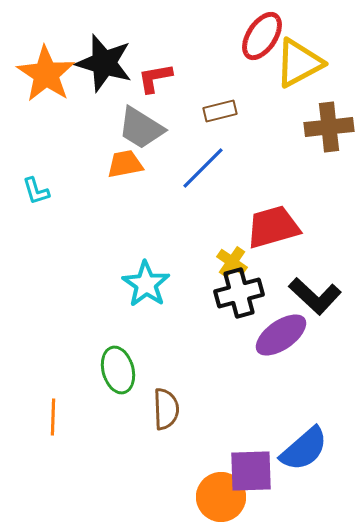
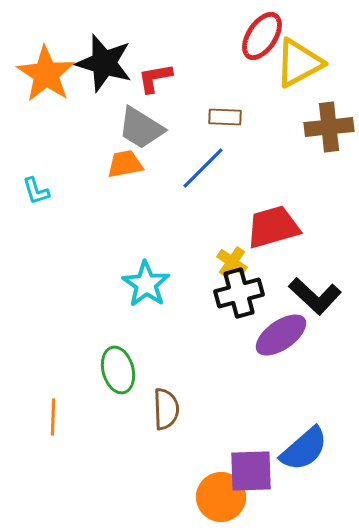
brown rectangle: moved 5 px right, 6 px down; rotated 16 degrees clockwise
